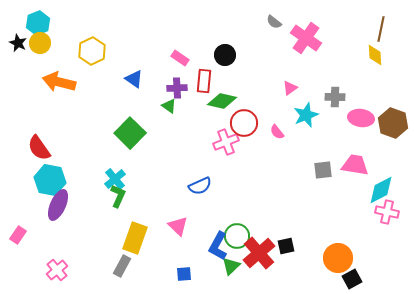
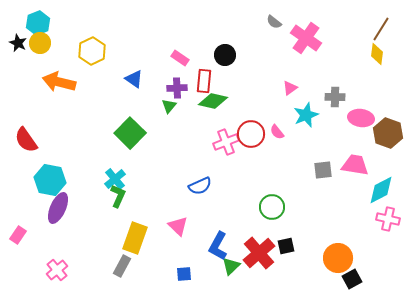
brown line at (381, 29): rotated 20 degrees clockwise
yellow diamond at (375, 55): moved 2 px right, 1 px up; rotated 10 degrees clockwise
green diamond at (222, 101): moved 9 px left
green triangle at (169, 106): rotated 35 degrees clockwise
red circle at (244, 123): moved 7 px right, 11 px down
brown hexagon at (393, 123): moved 5 px left, 10 px down
red semicircle at (39, 148): moved 13 px left, 8 px up
purple ellipse at (58, 205): moved 3 px down
pink cross at (387, 212): moved 1 px right, 7 px down
green circle at (237, 236): moved 35 px right, 29 px up
